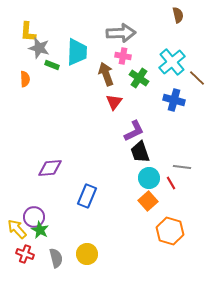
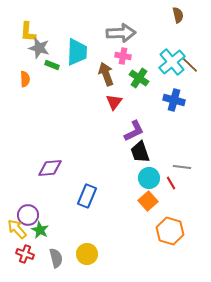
brown line: moved 7 px left, 13 px up
purple circle: moved 6 px left, 2 px up
